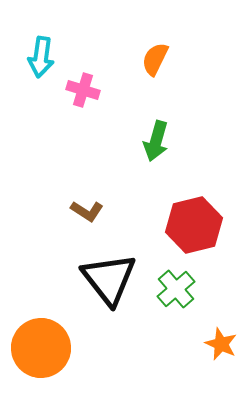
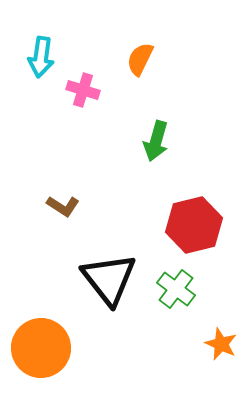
orange semicircle: moved 15 px left
brown L-shape: moved 24 px left, 5 px up
green cross: rotated 12 degrees counterclockwise
